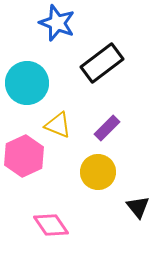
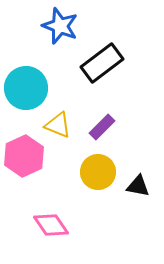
blue star: moved 3 px right, 3 px down
cyan circle: moved 1 px left, 5 px down
purple rectangle: moved 5 px left, 1 px up
black triangle: moved 21 px up; rotated 40 degrees counterclockwise
